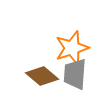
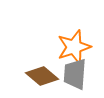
orange star: moved 2 px right, 1 px up
